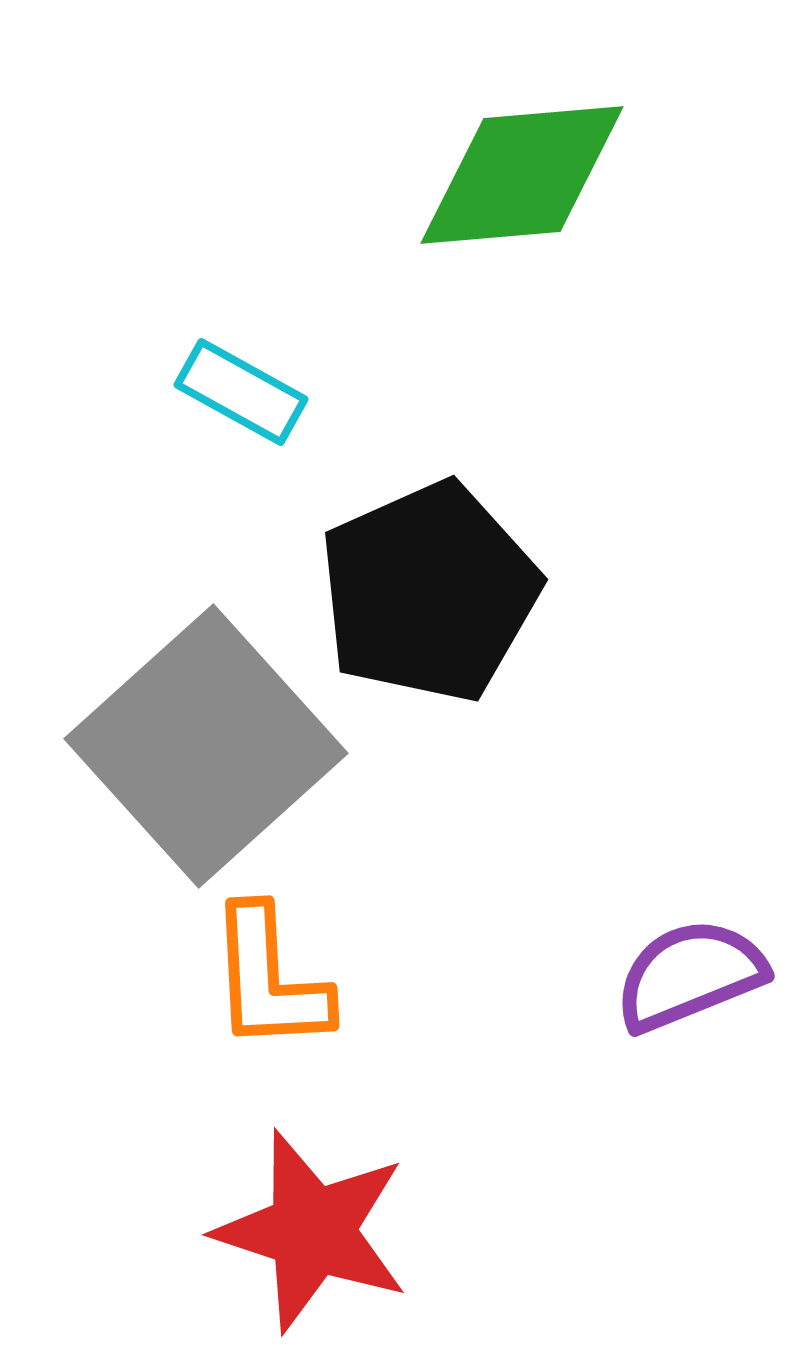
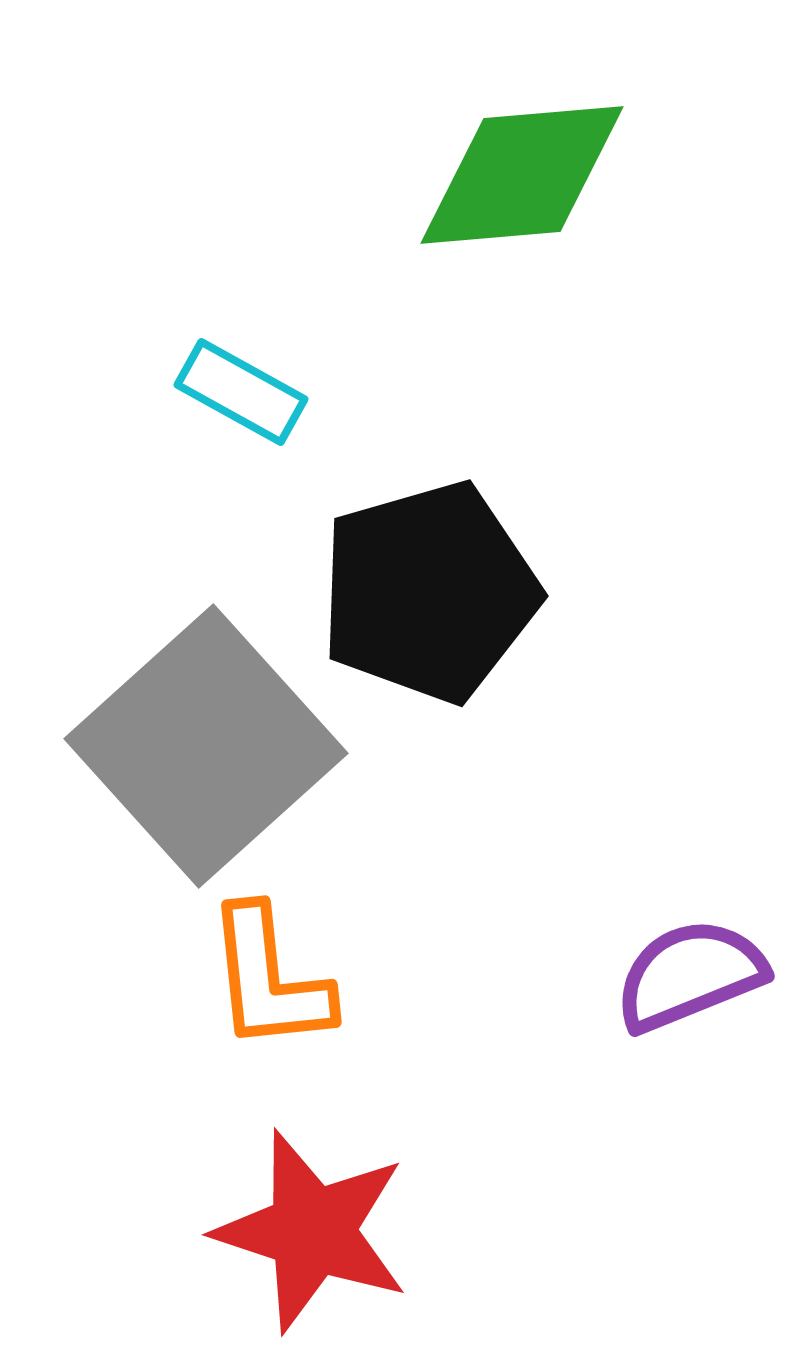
black pentagon: rotated 8 degrees clockwise
orange L-shape: rotated 3 degrees counterclockwise
